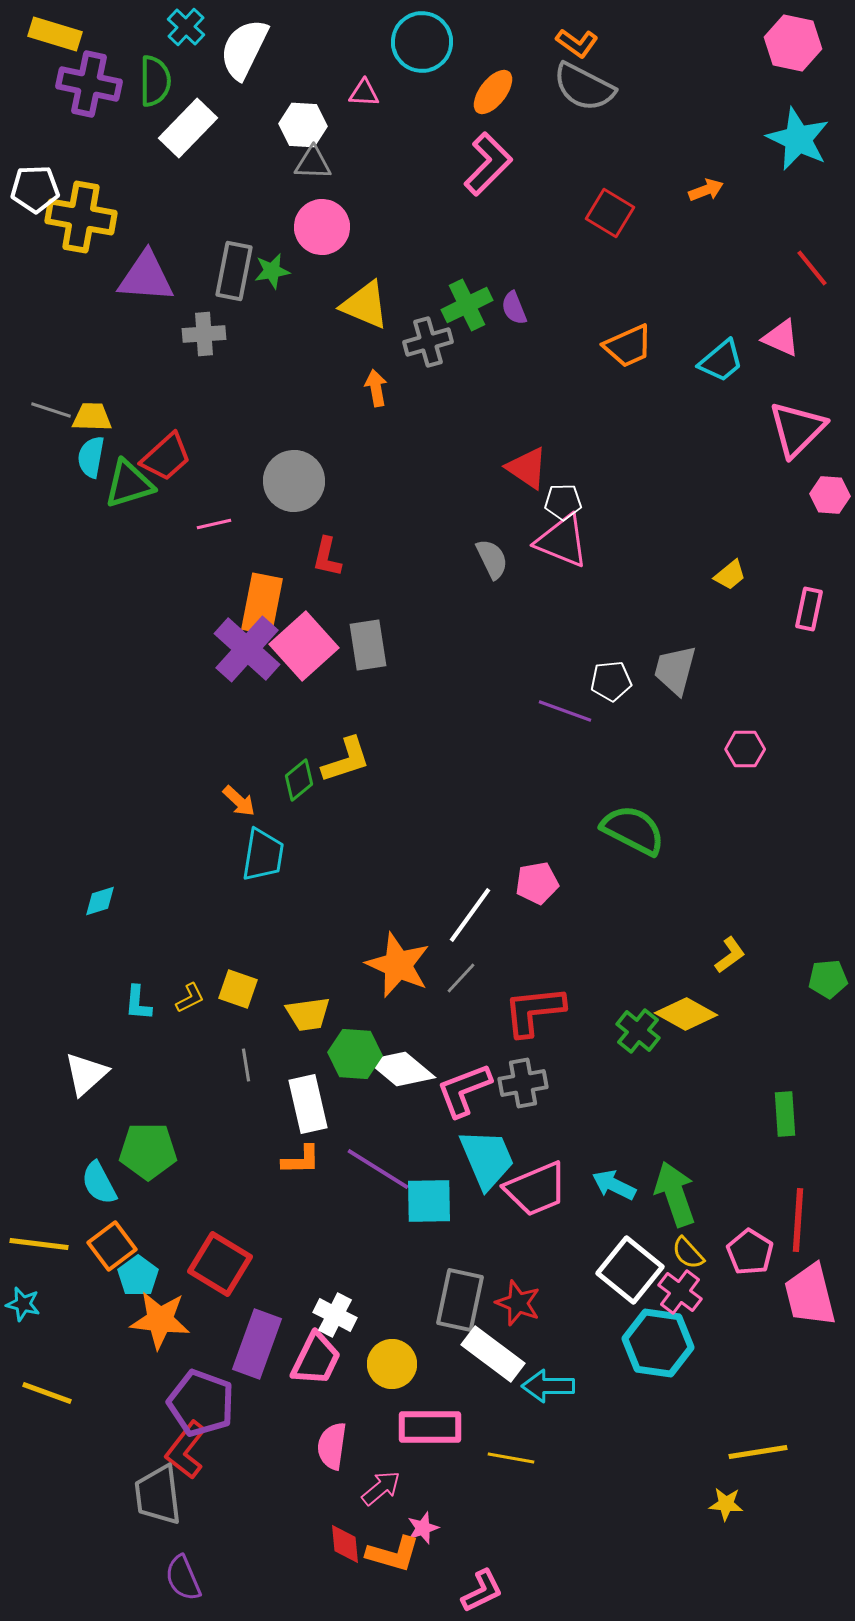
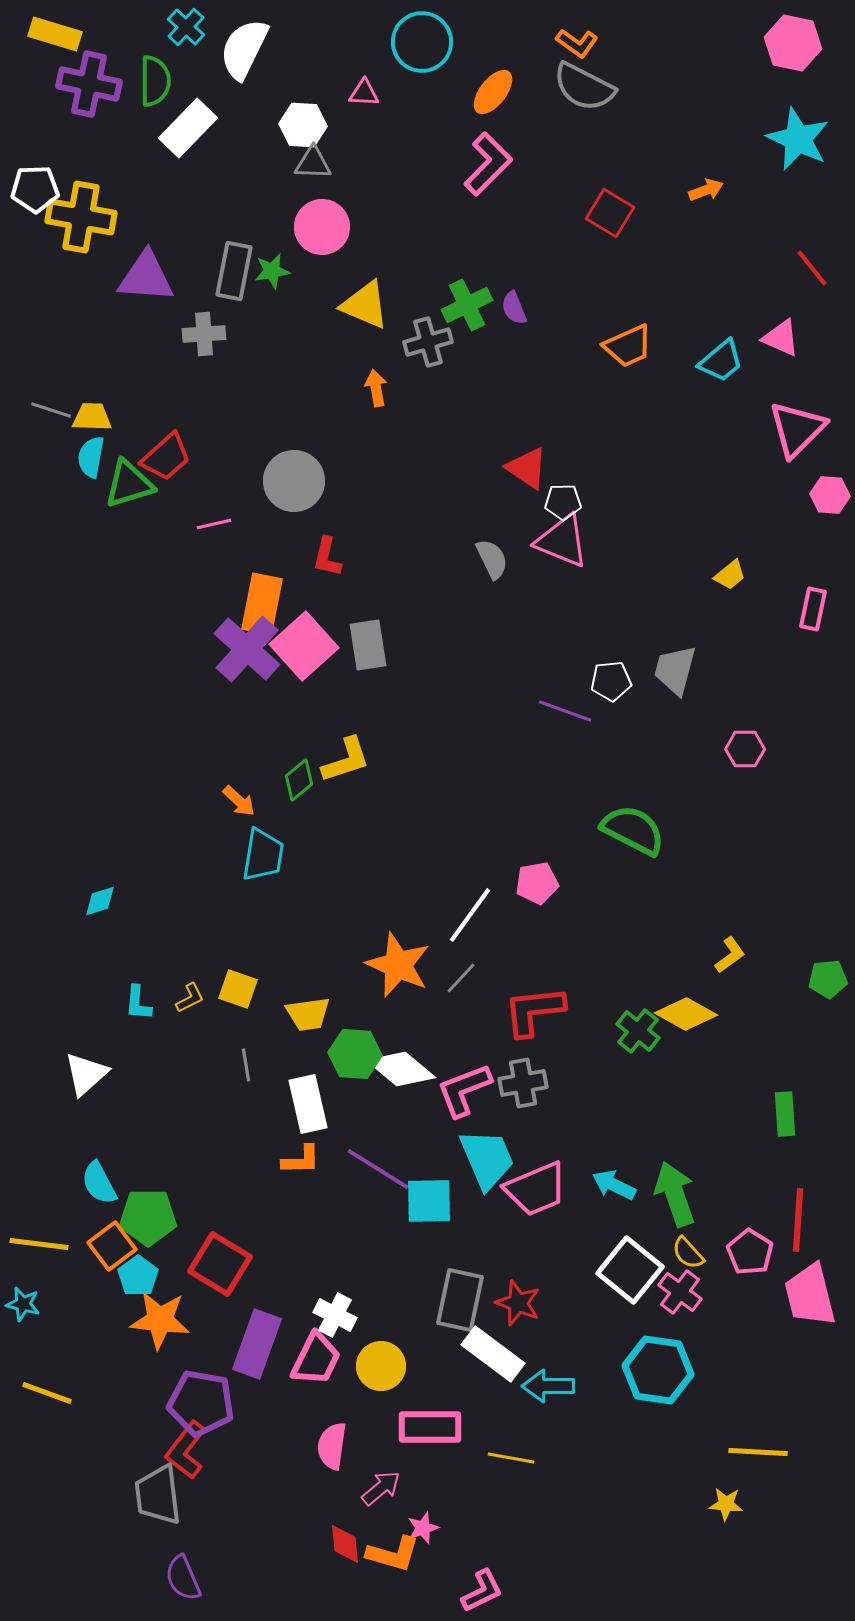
pink rectangle at (809, 609): moved 4 px right
green pentagon at (148, 1151): moved 66 px down
cyan hexagon at (658, 1343): moved 27 px down
yellow circle at (392, 1364): moved 11 px left, 2 px down
purple pentagon at (201, 1403): rotated 10 degrees counterclockwise
yellow line at (758, 1452): rotated 12 degrees clockwise
